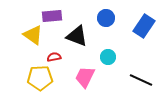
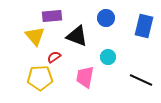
blue rectangle: rotated 20 degrees counterclockwise
yellow triangle: moved 2 px right, 1 px down; rotated 15 degrees clockwise
red semicircle: rotated 24 degrees counterclockwise
pink trapezoid: rotated 15 degrees counterclockwise
